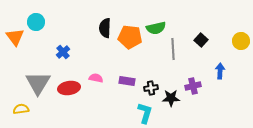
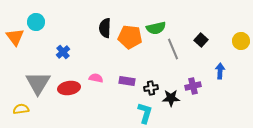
gray line: rotated 20 degrees counterclockwise
